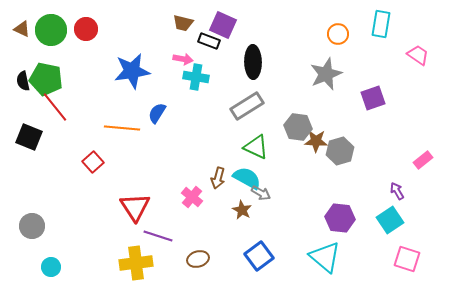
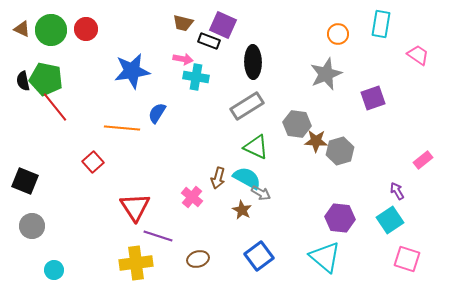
gray hexagon at (298, 127): moved 1 px left, 3 px up
black square at (29, 137): moved 4 px left, 44 px down
cyan circle at (51, 267): moved 3 px right, 3 px down
